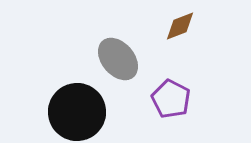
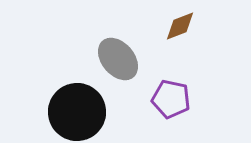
purple pentagon: rotated 15 degrees counterclockwise
